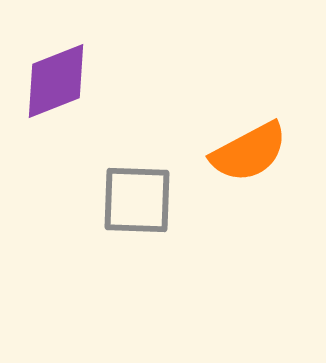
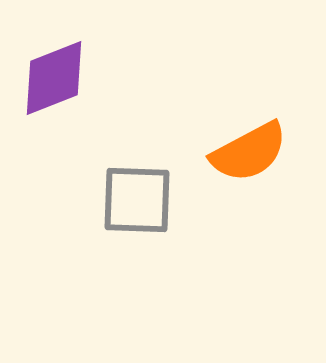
purple diamond: moved 2 px left, 3 px up
